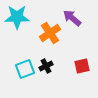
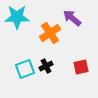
red square: moved 1 px left, 1 px down
